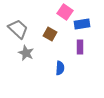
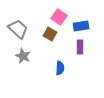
pink square: moved 6 px left, 5 px down
blue rectangle: moved 1 px left, 2 px down
gray star: moved 3 px left, 3 px down
